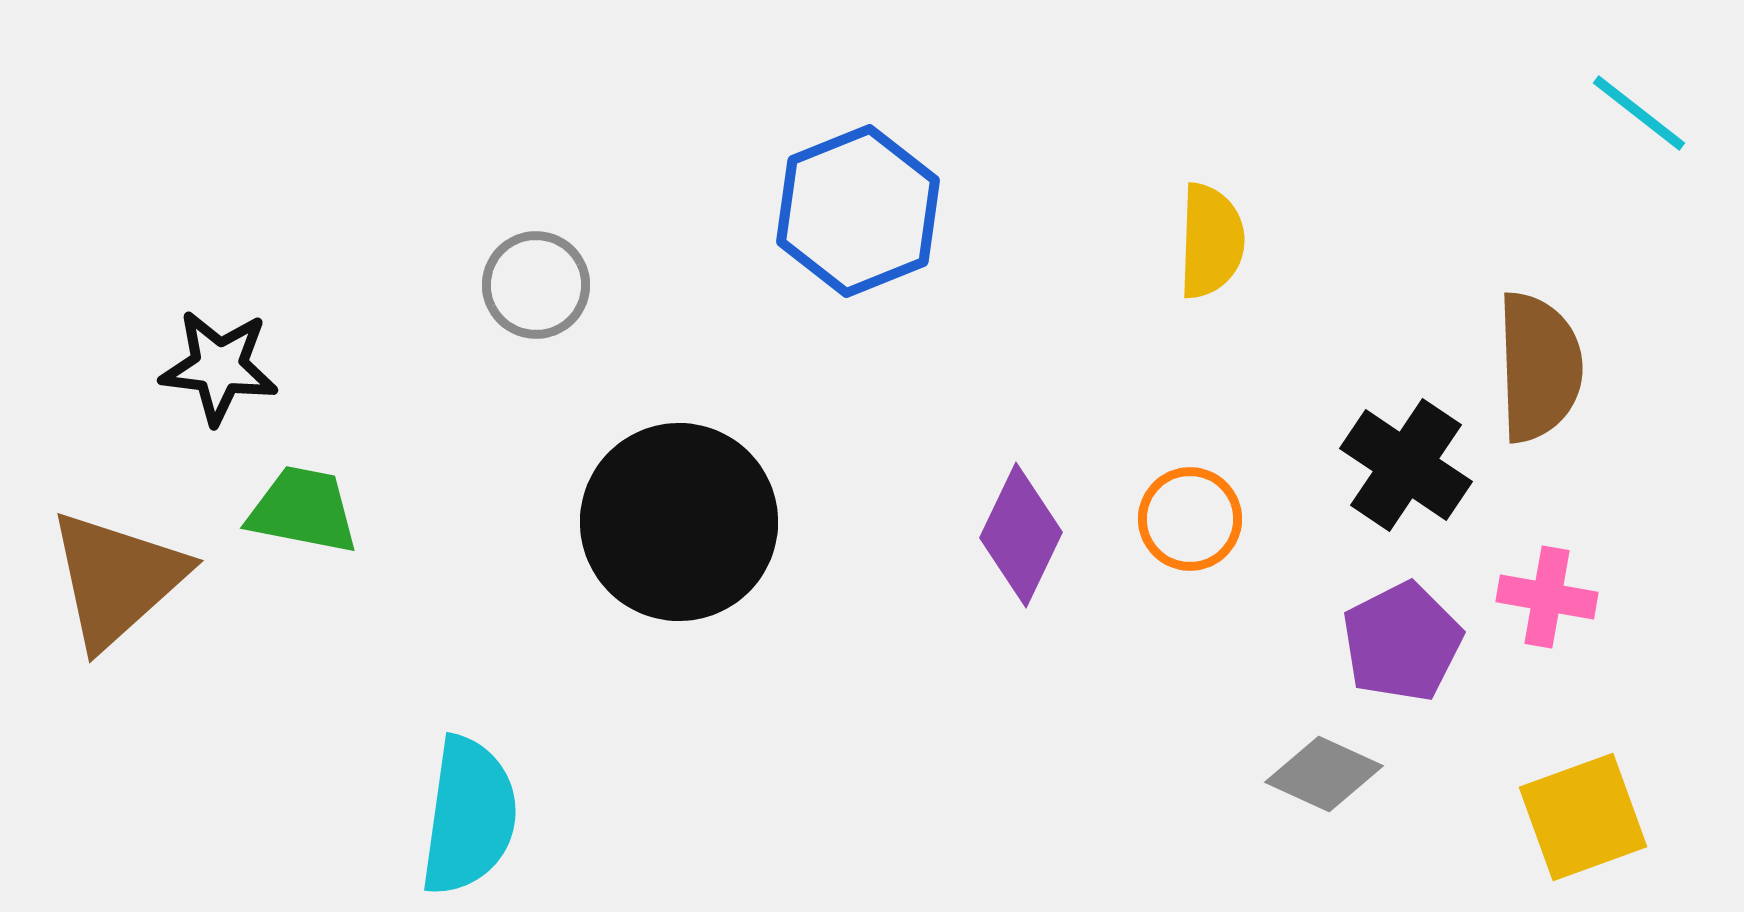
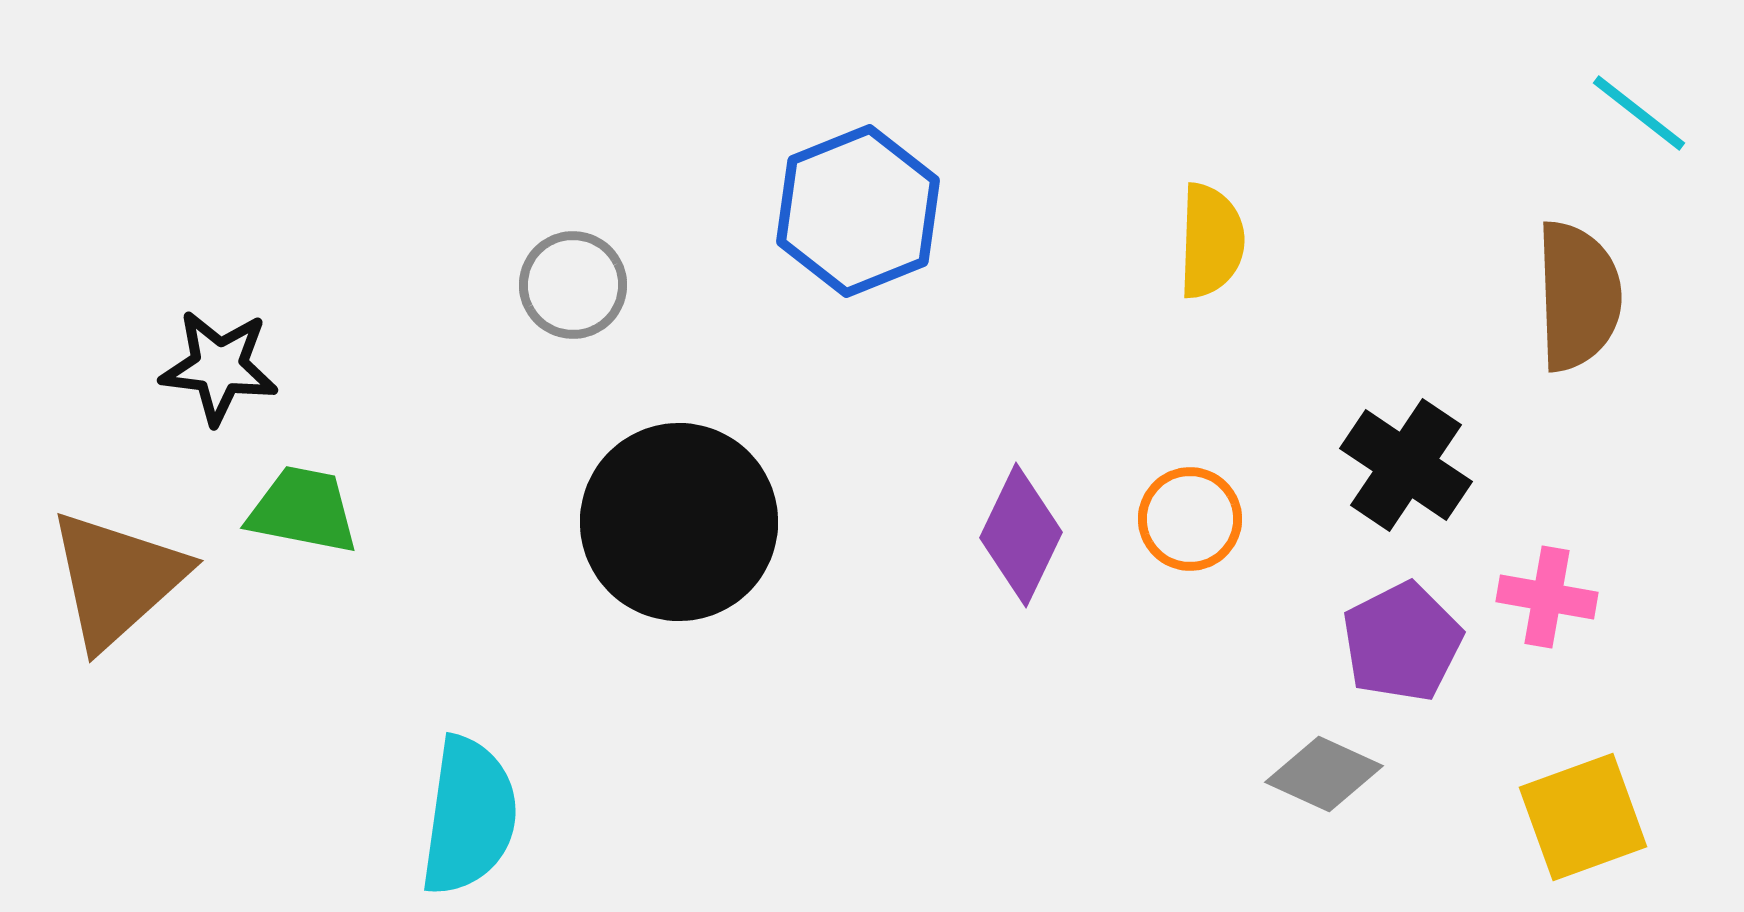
gray circle: moved 37 px right
brown semicircle: moved 39 px right, 71 px up
